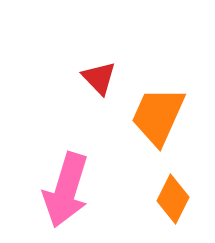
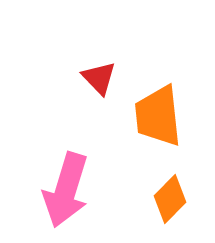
orange trapezoid: rotated 30 degrees counterclockwise
orange diamond: moved 3 px left; rotated 18 degrees clockwise
